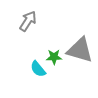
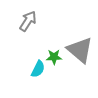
gray triangle: rotated 24 degrees clockwise
cyan semicircle: rotated 114 degrees counterclockwise
